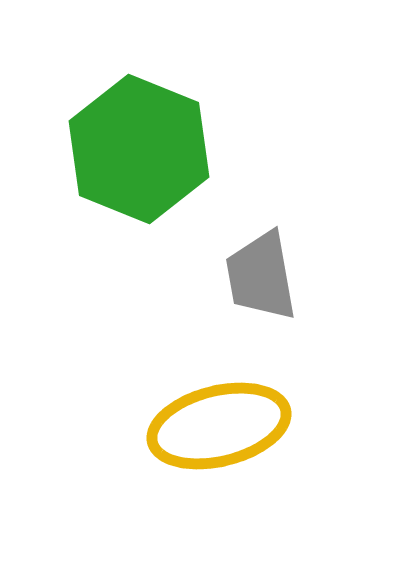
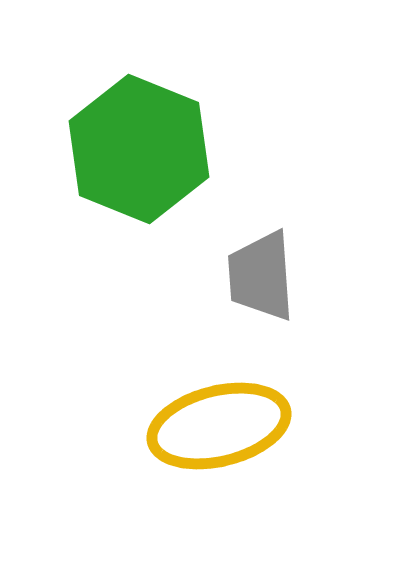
gray trapezoid: rotated 6 degrees clockwise
